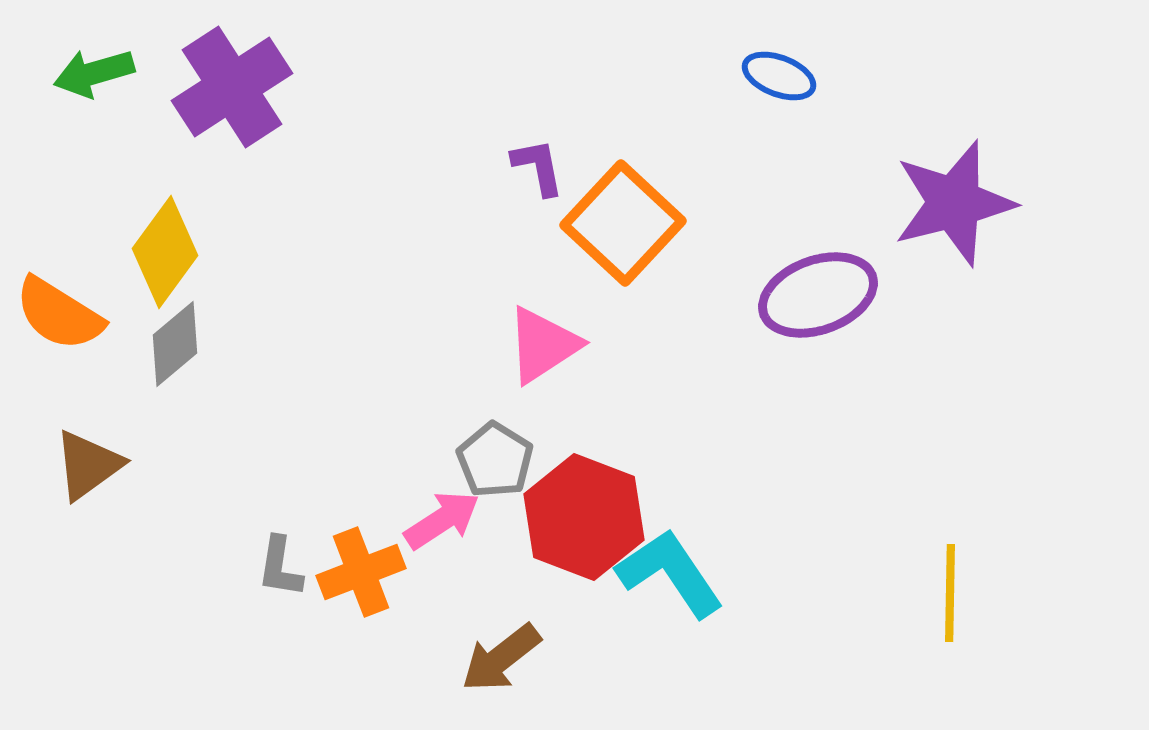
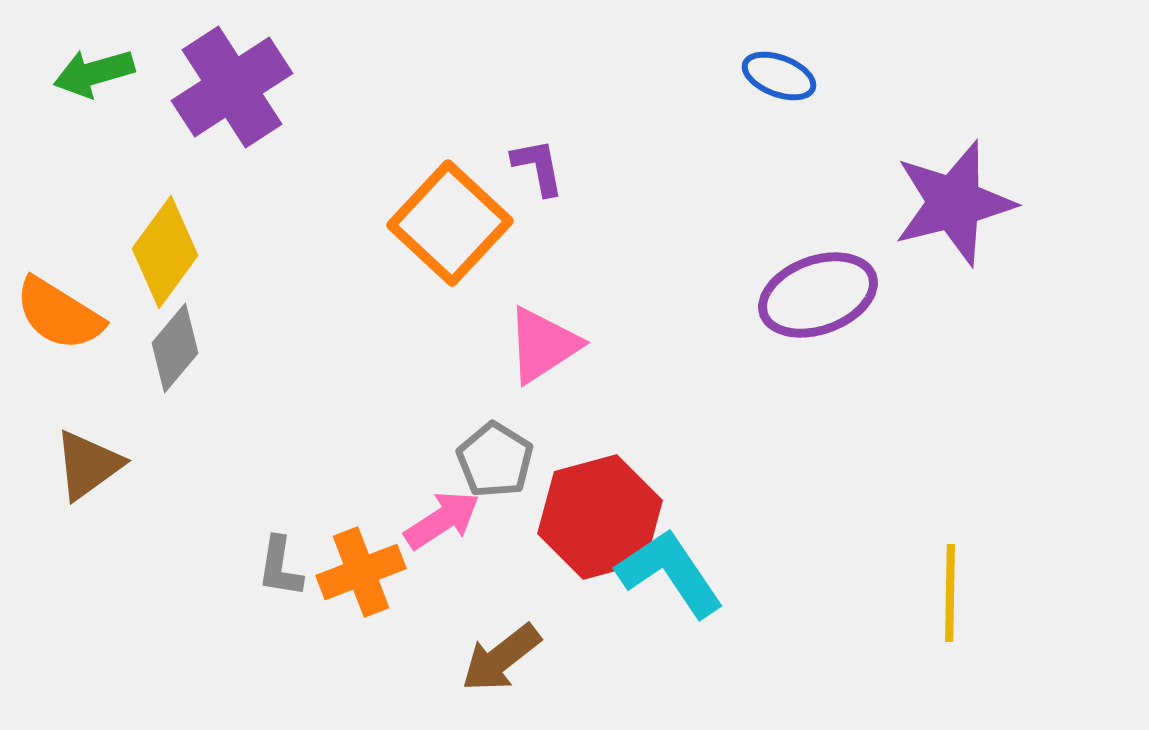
orange square: moved 173 px left
gray diamond: moved 4 px down; rotated 10 degrees counterclockwise
red hexagon: moved 16 px right; rotated 24 degrees clockwise
